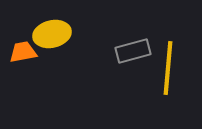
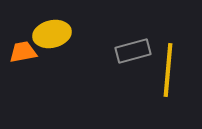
yellow line: moved 2 px down
